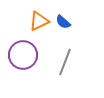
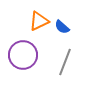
blue semicircle: moved 1 px left, 5 px down
